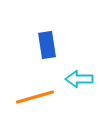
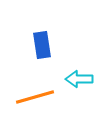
blue rectangle: moved 5 px left
